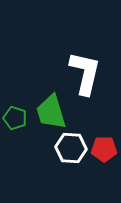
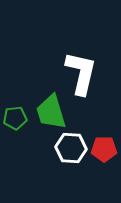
white L-shape: moved 4 px left
green pentagon: rotated 25 degrees counterclockwise
